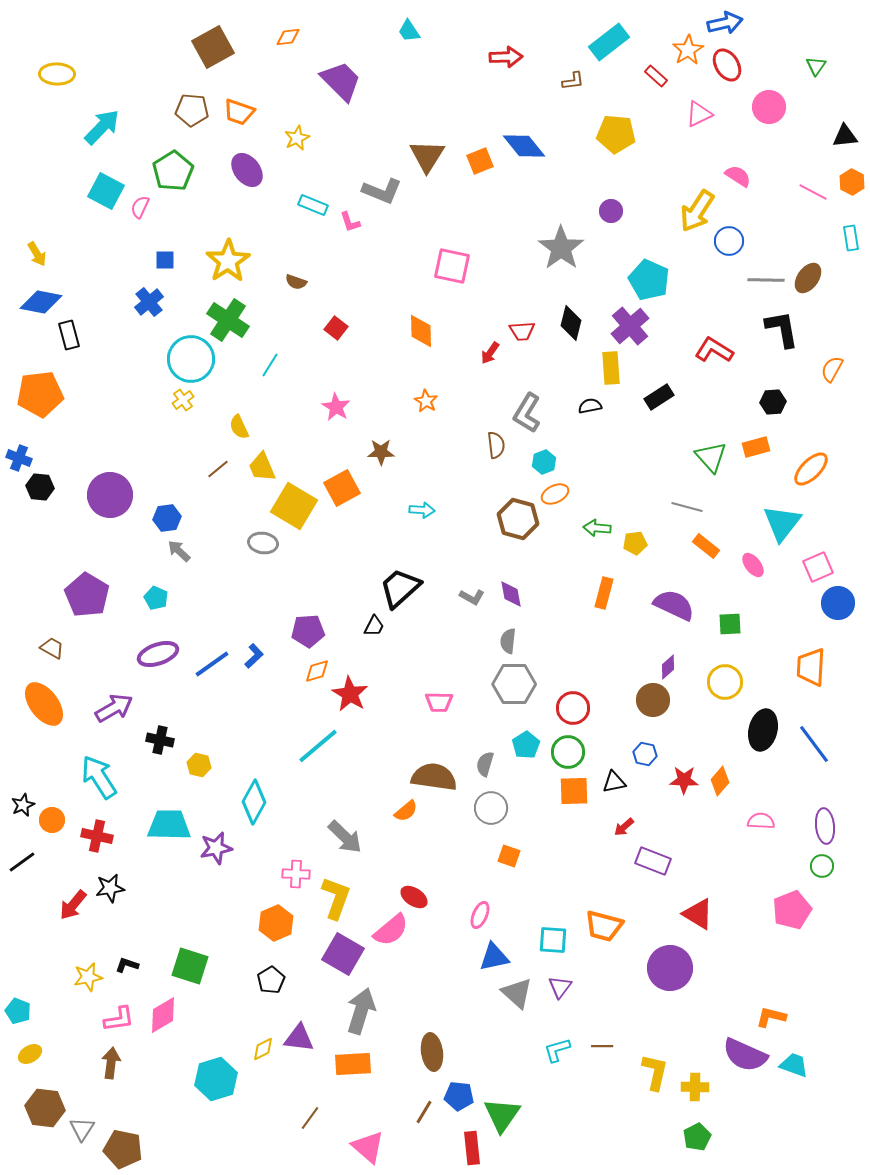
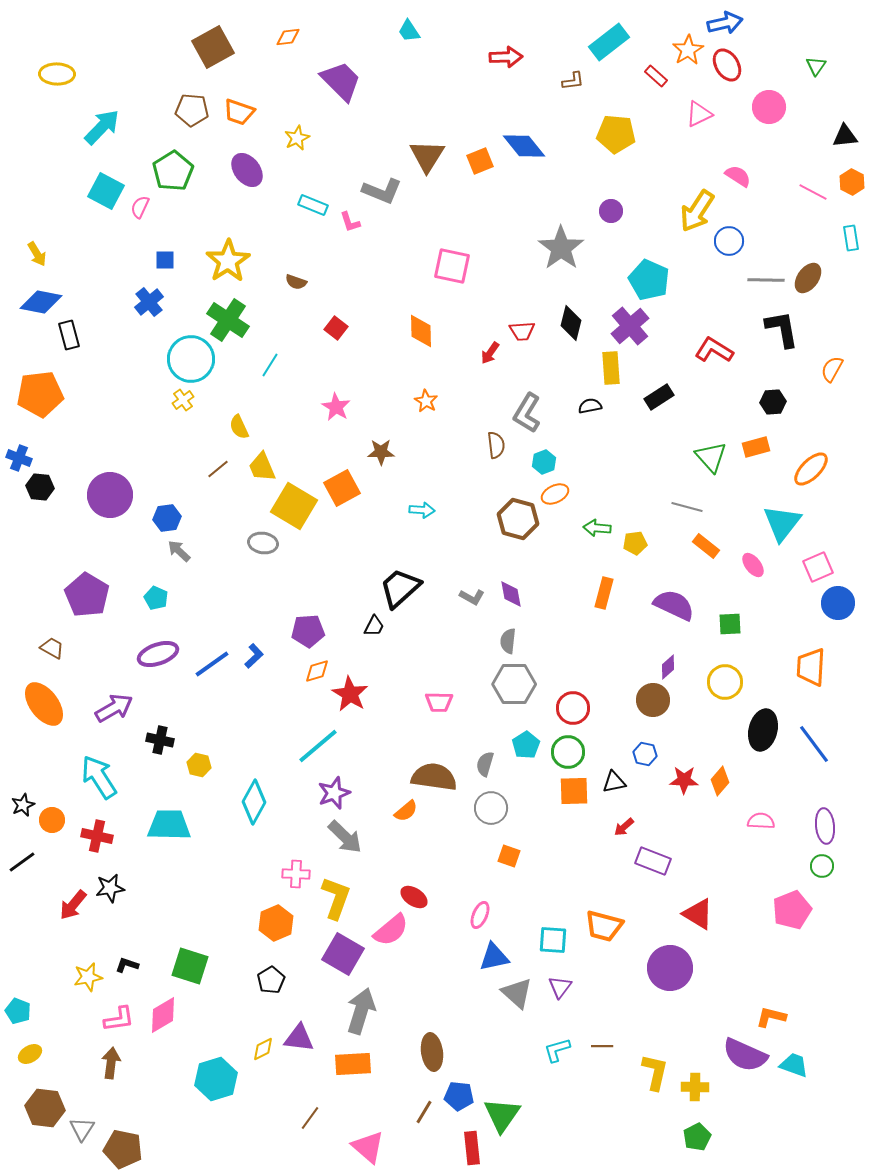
purple star at (216, 848): moved 118 px right, 55 px up; rotated 8 degrees counterclockwise
